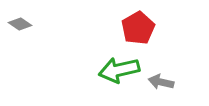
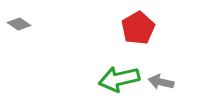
gray diamond: moved 1 px left
green arrow: moved 9 px down
